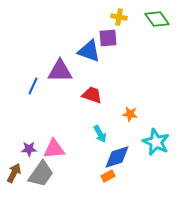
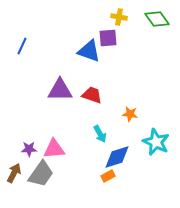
purple triangle: moved 19 px down
blue line: moved 11 px left, 40 px up
